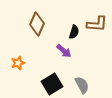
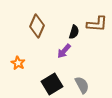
brown diamond: moved 2 px down
purple arrow: rotated 91 degrees clockwise
orange star: rotated 24 degrees counterclockwise
